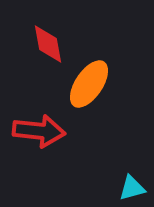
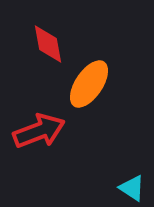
red arrow: rotated 27 degrees counterclockwise
cyan triangle: rotated 48 degrees clockwise
